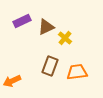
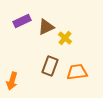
orange arrow: rotated 48 degrees counterclockwise
